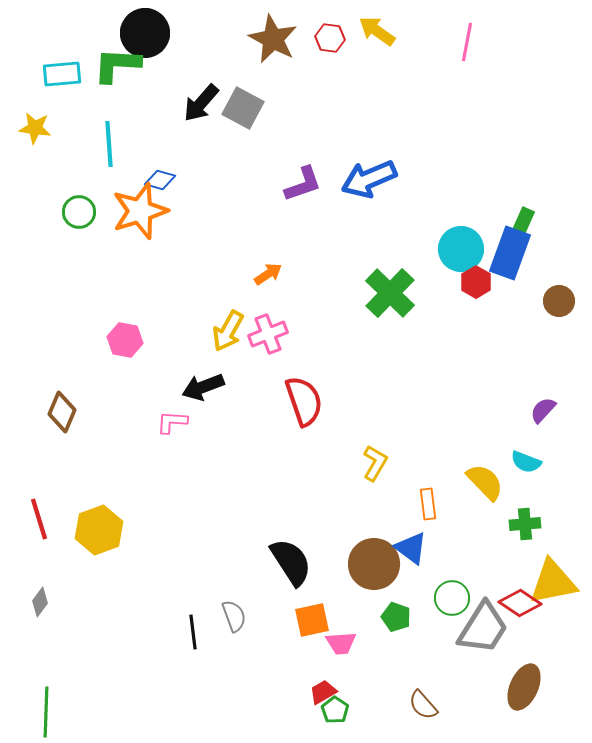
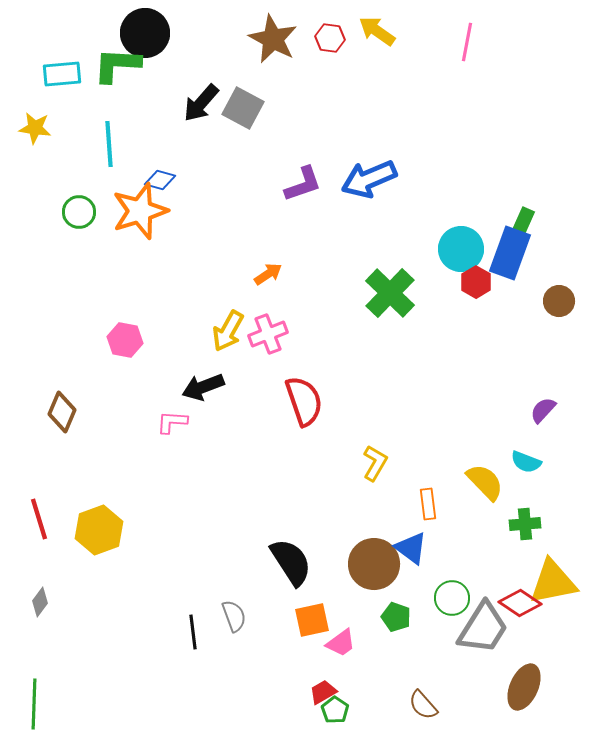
pink trapezoid at (341, 643): rotated 32 degrees counterclockwise
green line at (46, 712): moved 12 px left, 8 px up
